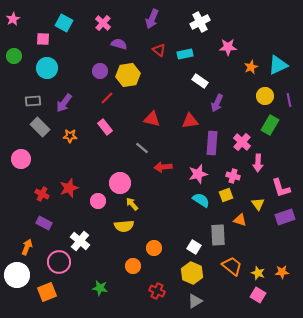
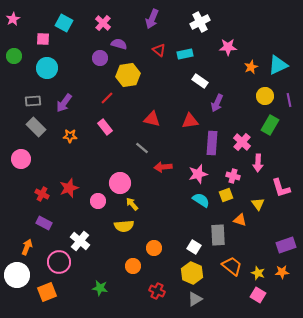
purple circle at (100, 71): moved 13 px up
gray rectangle at (40, 127): moved 4 px left
purple rectangle at (285, 217): moved 1 px right, 28 px down
gray triangle at (195, 301): moved 2 px up
